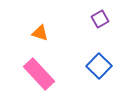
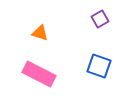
blue square: rotated 25 degrees counterclockwise
pink rectangle: rotated 20 degrees counterclockwise
